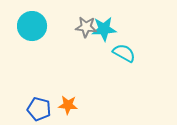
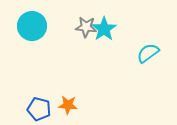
cyan star: rotated 30 degrees counterclockwise
cyan semicircle: moved 24 px right; rotated 65 degrees counterclockwise
